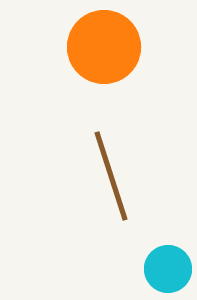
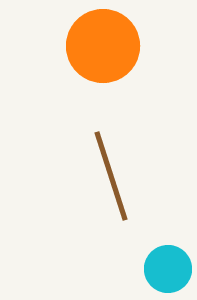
orange circle: moved 1 px left, 1 px up
